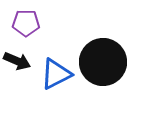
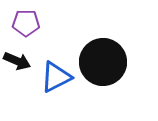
blue triangle: moved 3 px down
